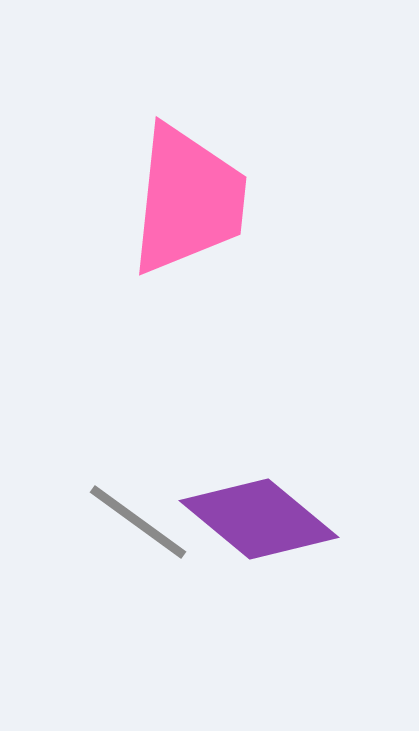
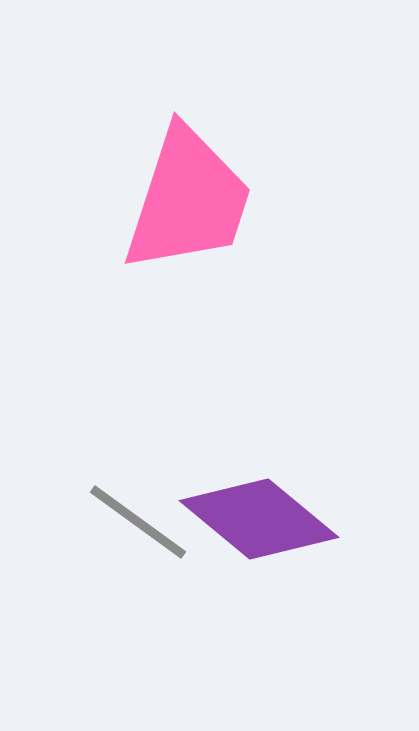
pink trapezoid: rotated 12 degrees clockwise
